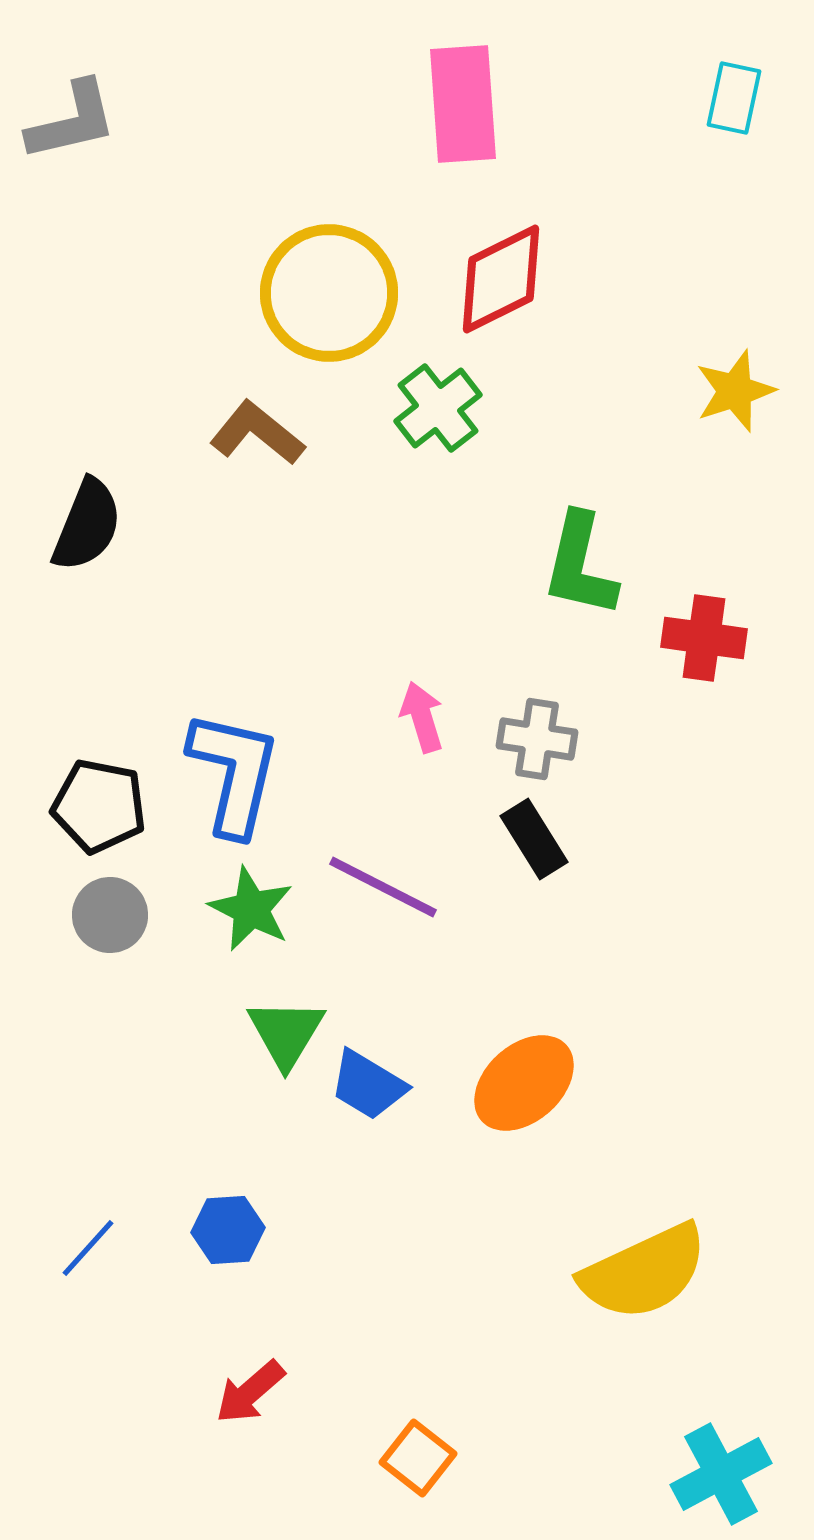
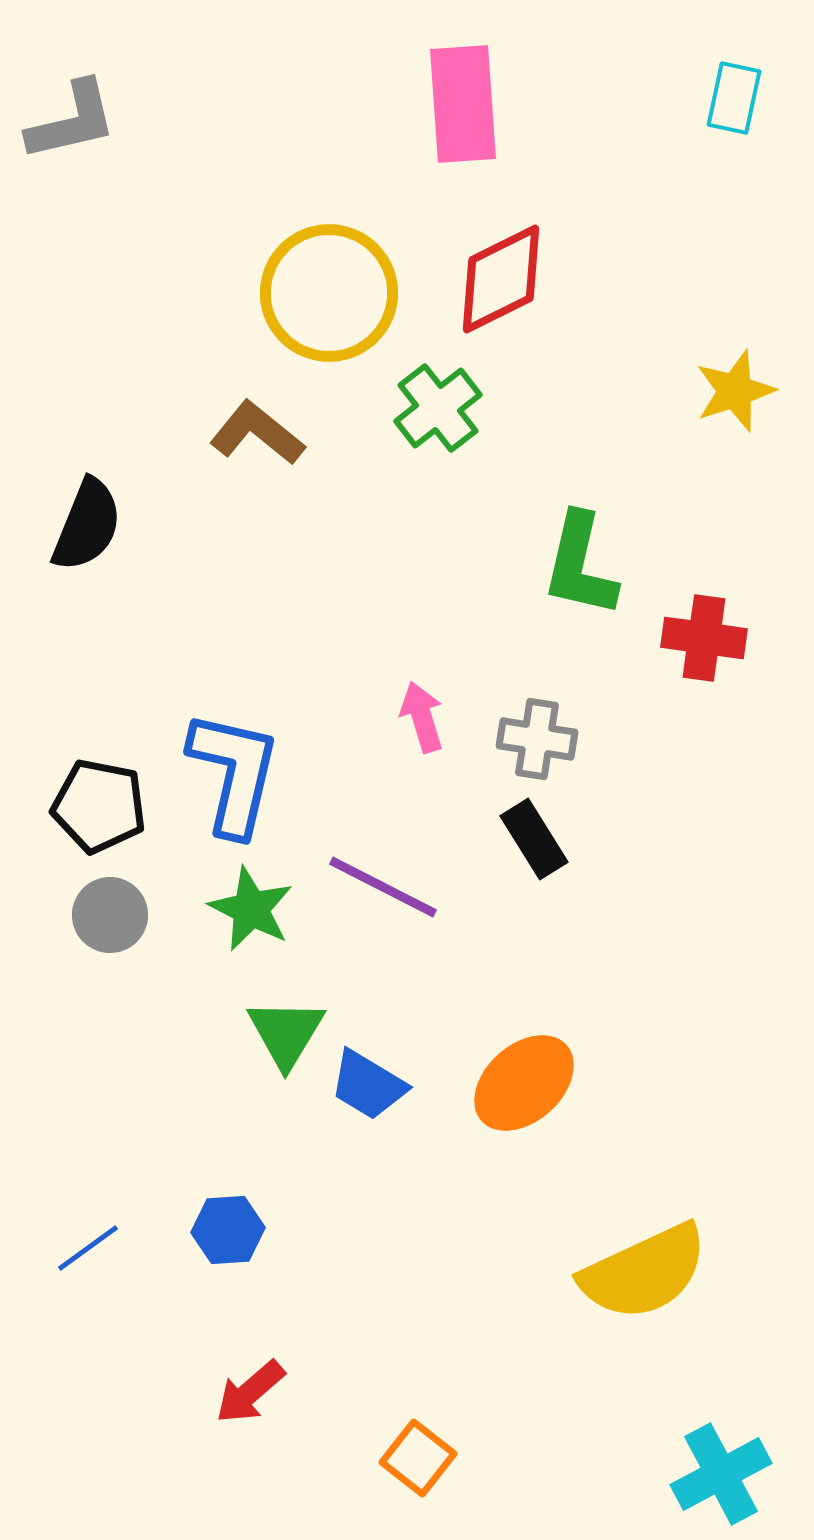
blue line: rotated 12 degrees clockwise
